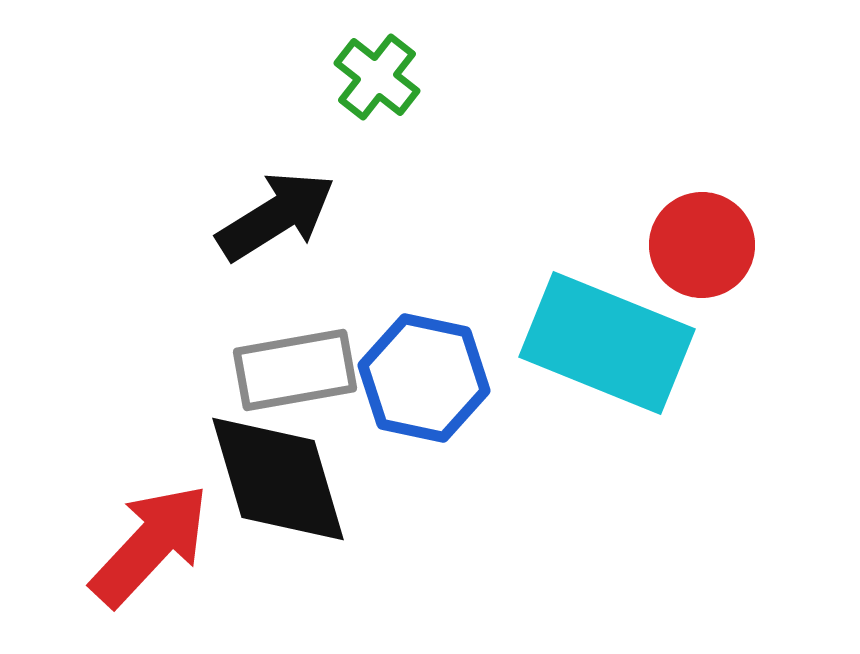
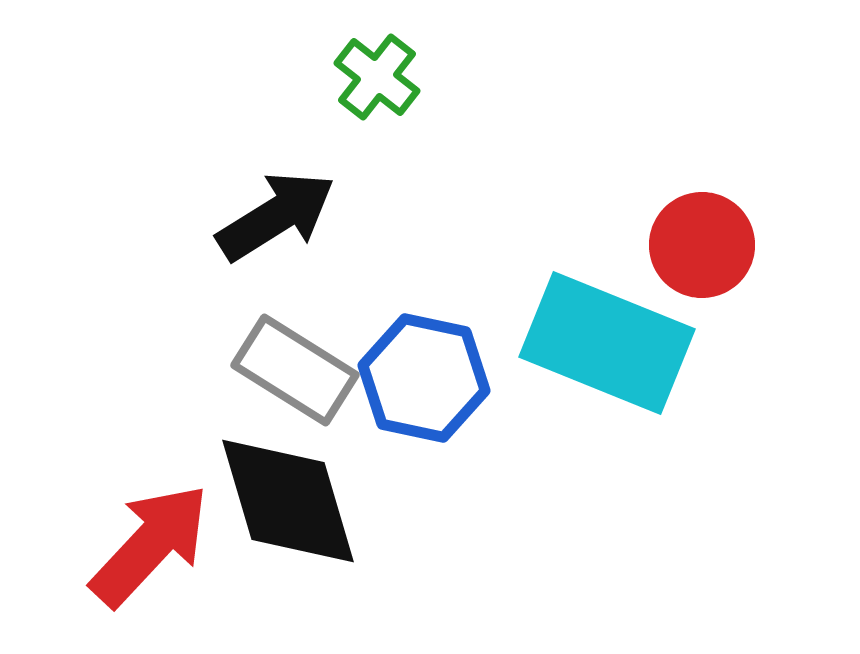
gray rectangle: rotated 42 degrees clockwise
black diamond: moved 10 px right, 22 px down
